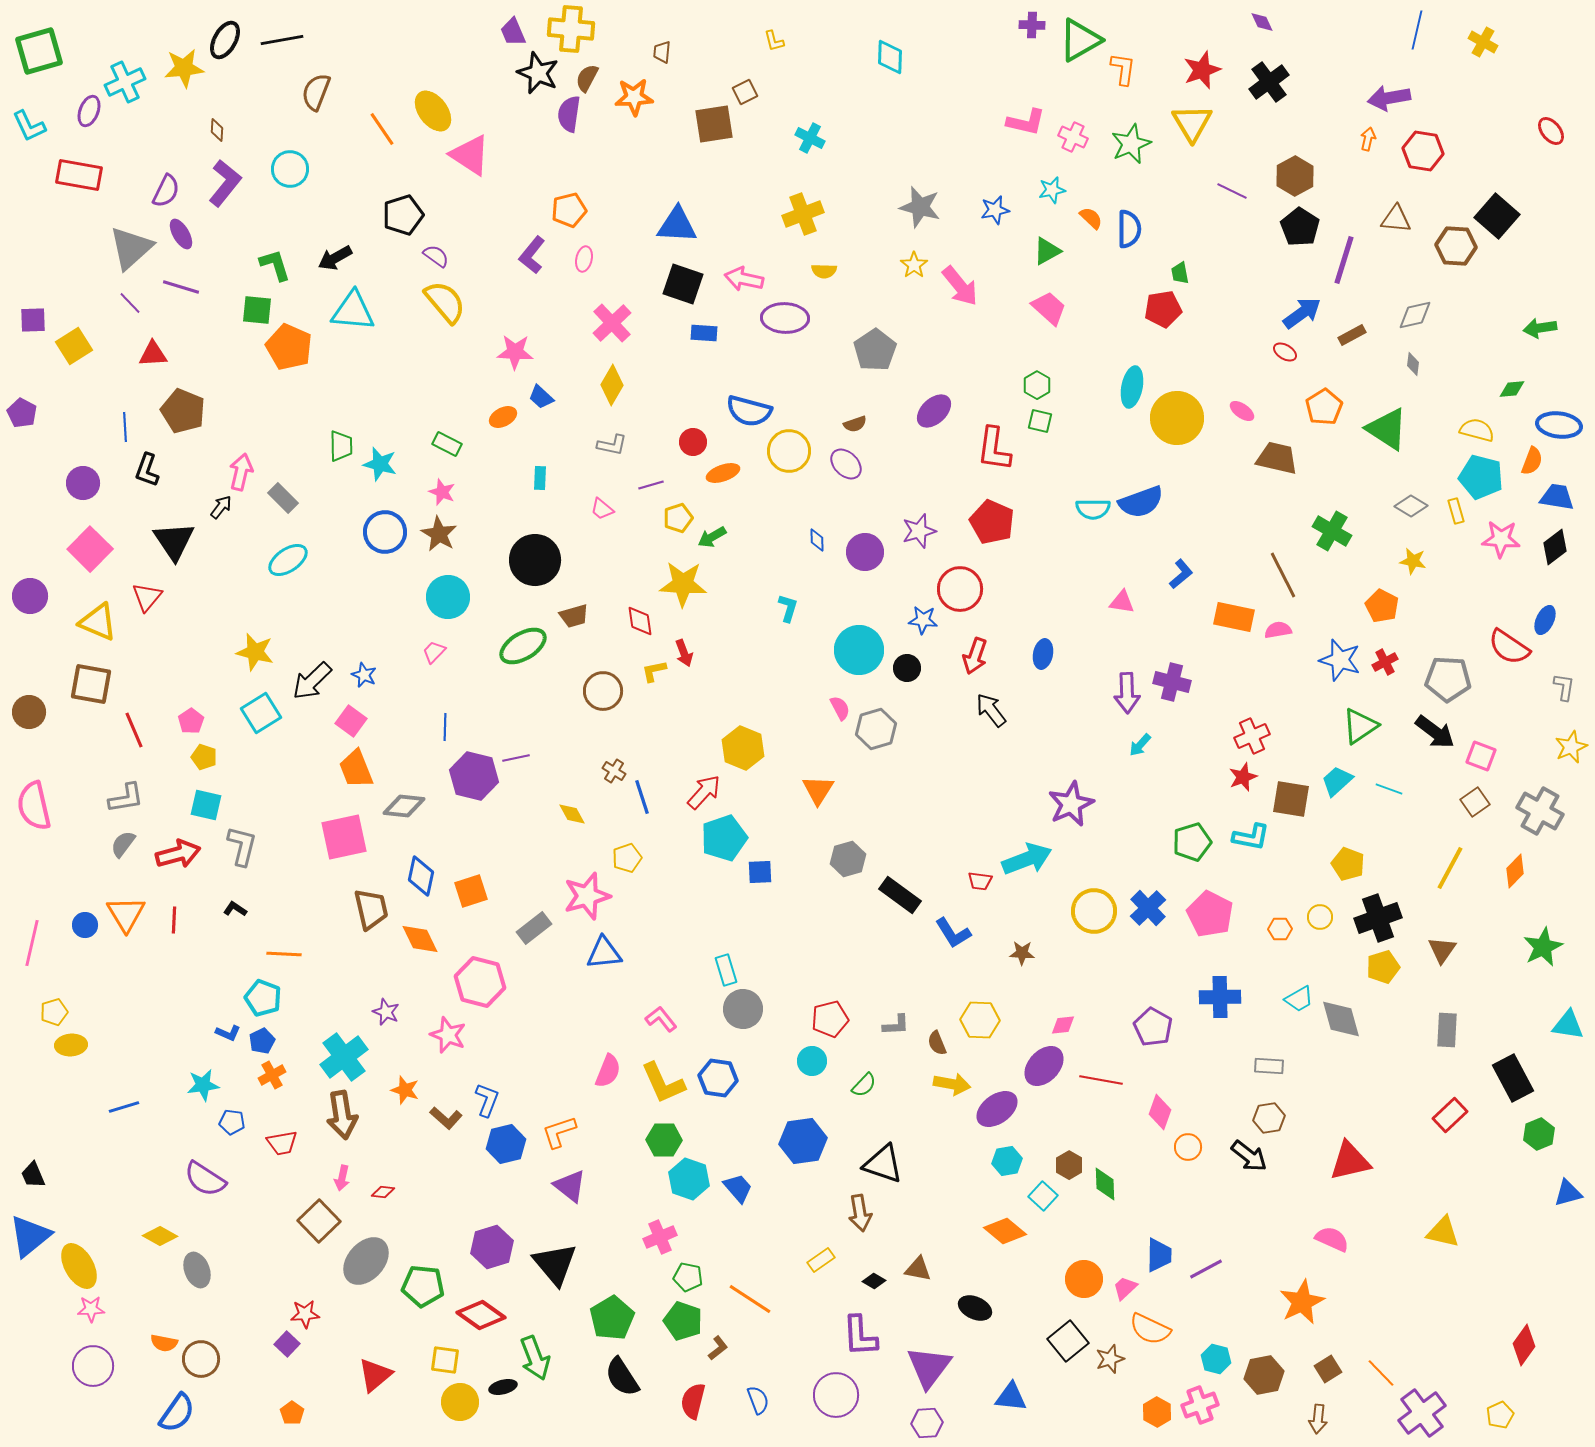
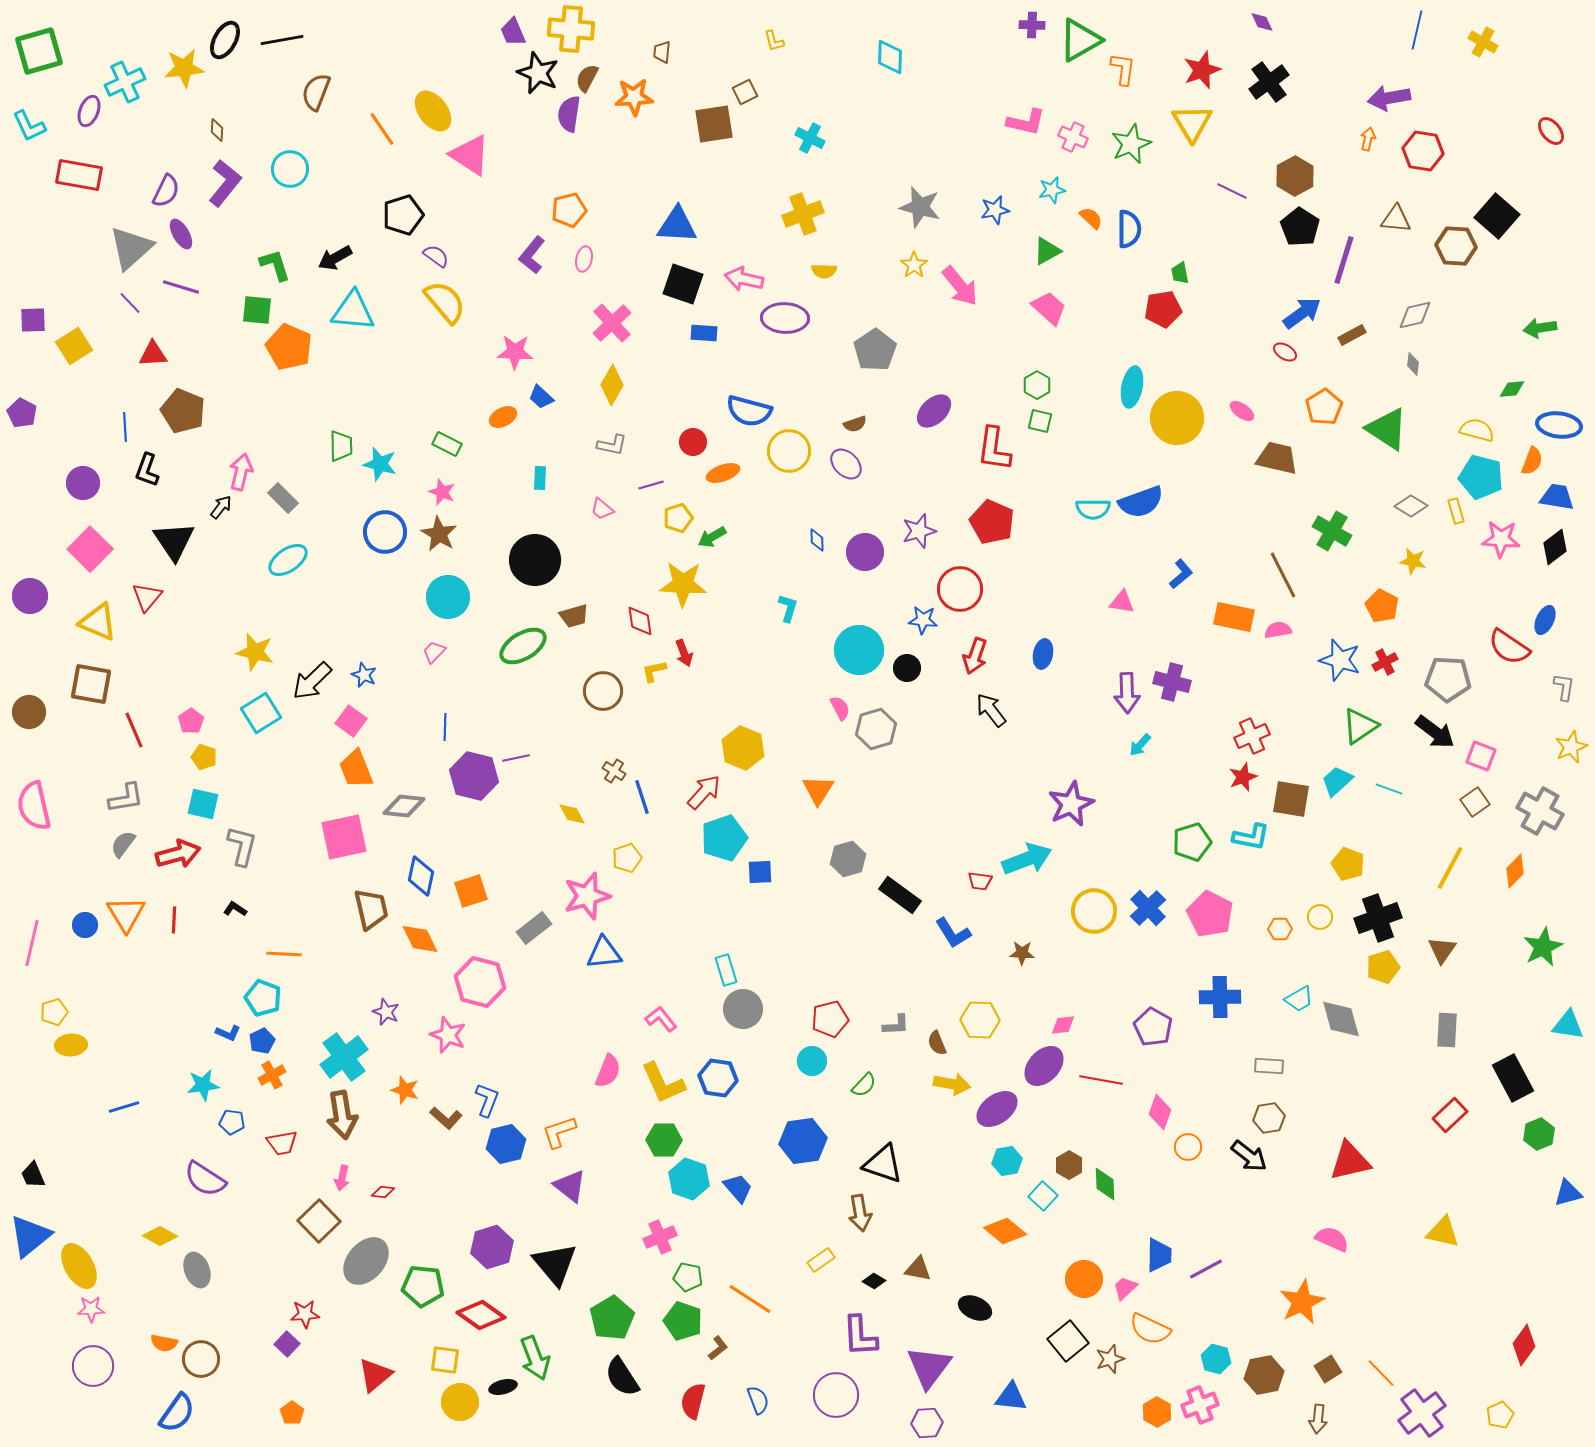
cyan square at (206, 805): moved 3 px left, 1 px up
